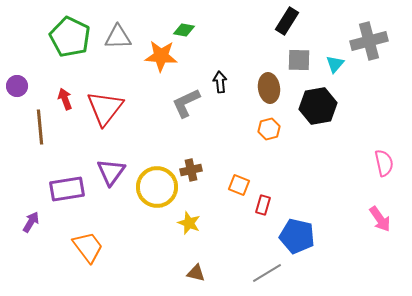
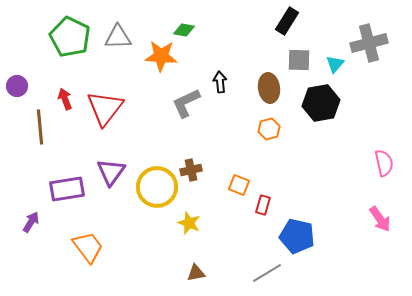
gray cross: moved 2 px down
black hexagon: moved 3 px right, 3 px up
brown triangle: rotated 24 degrees counterclockwise
